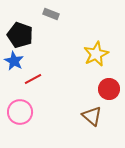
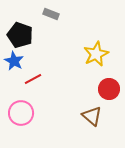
pink circle: moved 1 px right, 1 px down
